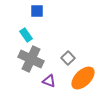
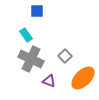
gray square: moved 3 px left, 2 px up
